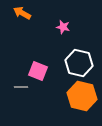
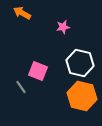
pink star: rotated 24 degrees counterclockwise
white hexagon: moved 1 px right
gray line: rotated 56 degrees clockwise
